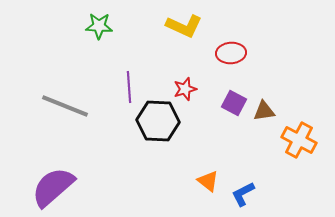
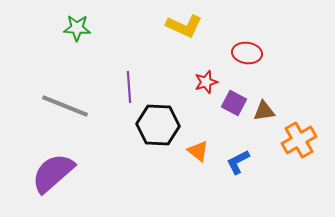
green star: moved 22 px left, 2 px down
red ellipse: moved 16 px right; rotated 12 degrees clockwise
red star: moved 21 px right, 7 px up
black hexagon: moved 4 px down
orange cross: rotated 32 degrees clockwise
orange triangle: moved 10 px left, 30 px up
purple semicircle: moved 14 px up
blue L-shape: moved 5 px left, 32 px up
